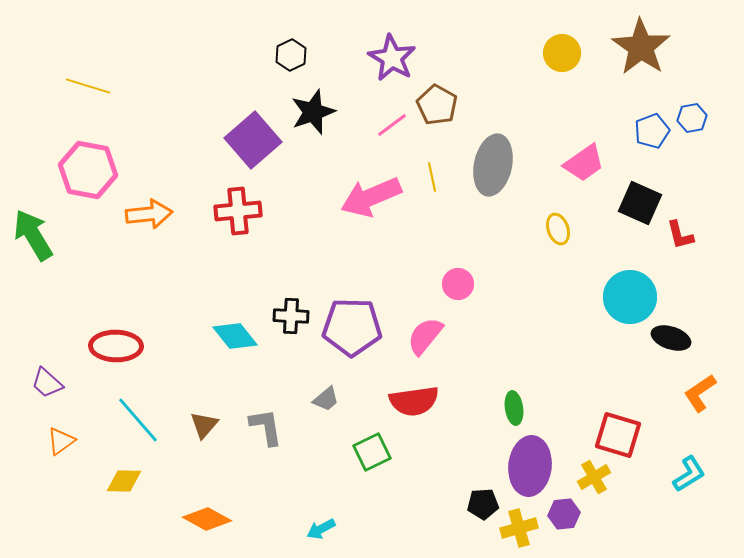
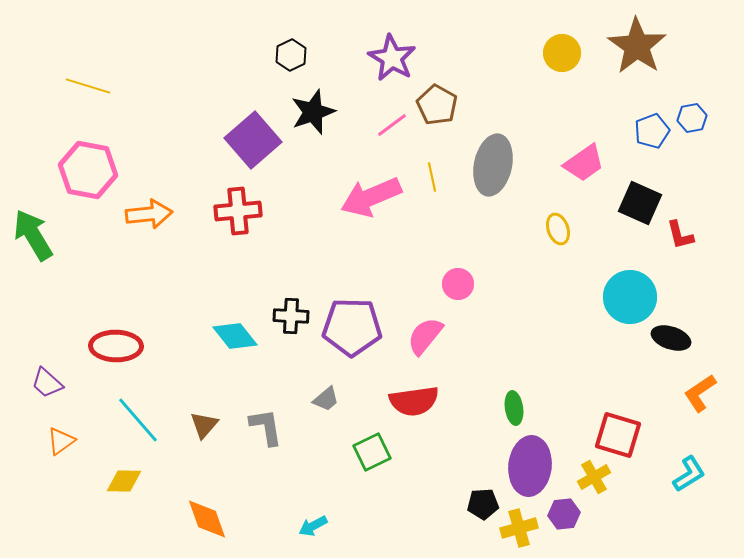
brown star at (641, 47): moved 4 px left, 1 px up
orange diamond at (207, 519): rotated 42 degrees clockwise
cyan arrow at (321, 529): moved 8 px left, 3 px up
